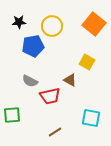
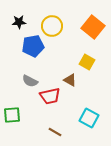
orange square: moved 1 px left, 3 px down
cyan square: moved 2 px left; rotated 18 degrees clockwise
brown line: rotated 64 degrees clockwise
